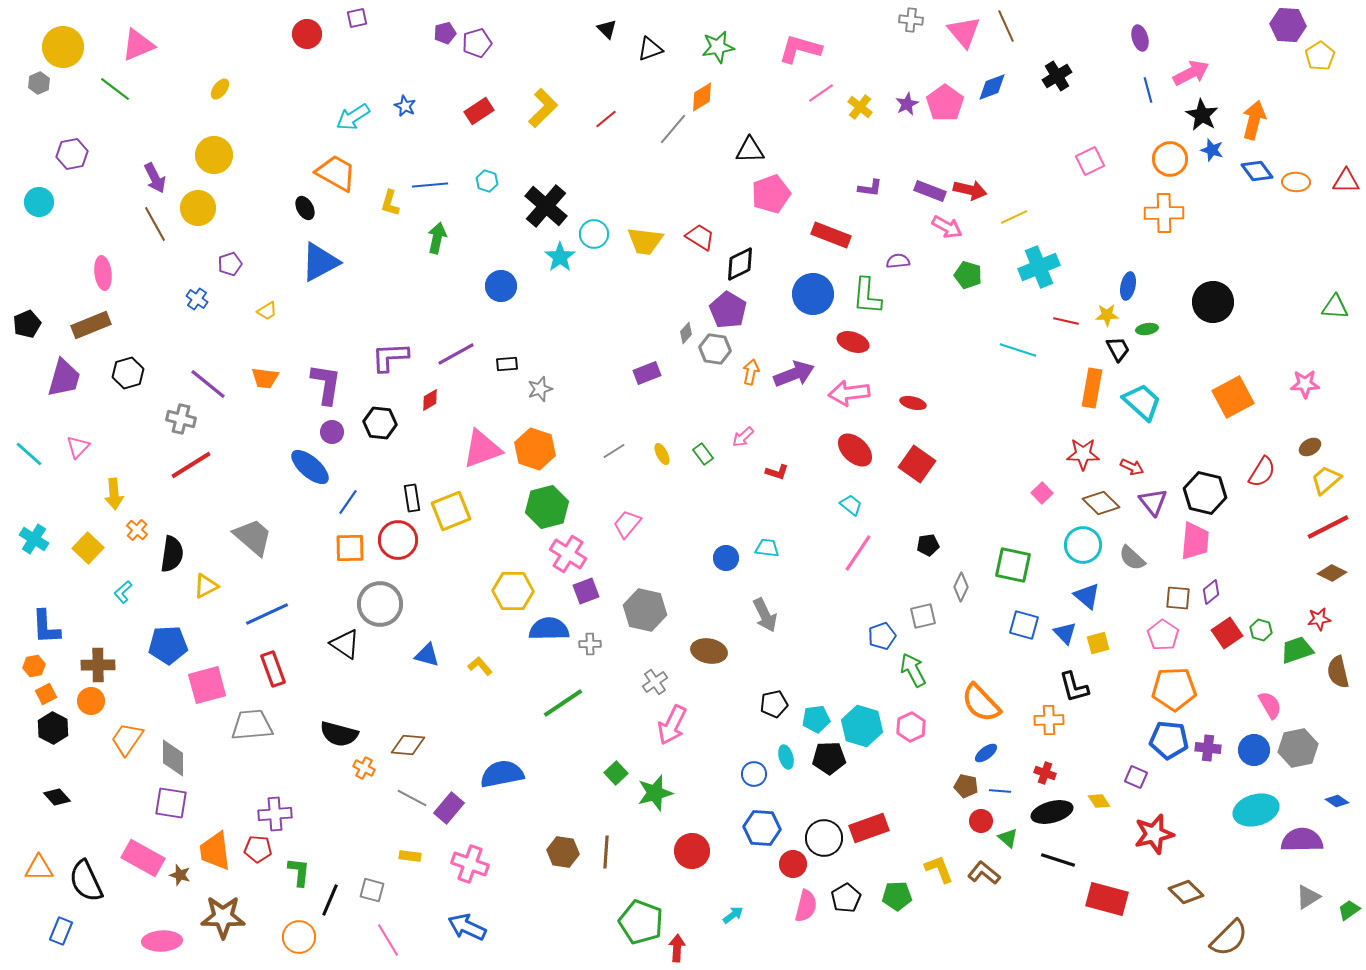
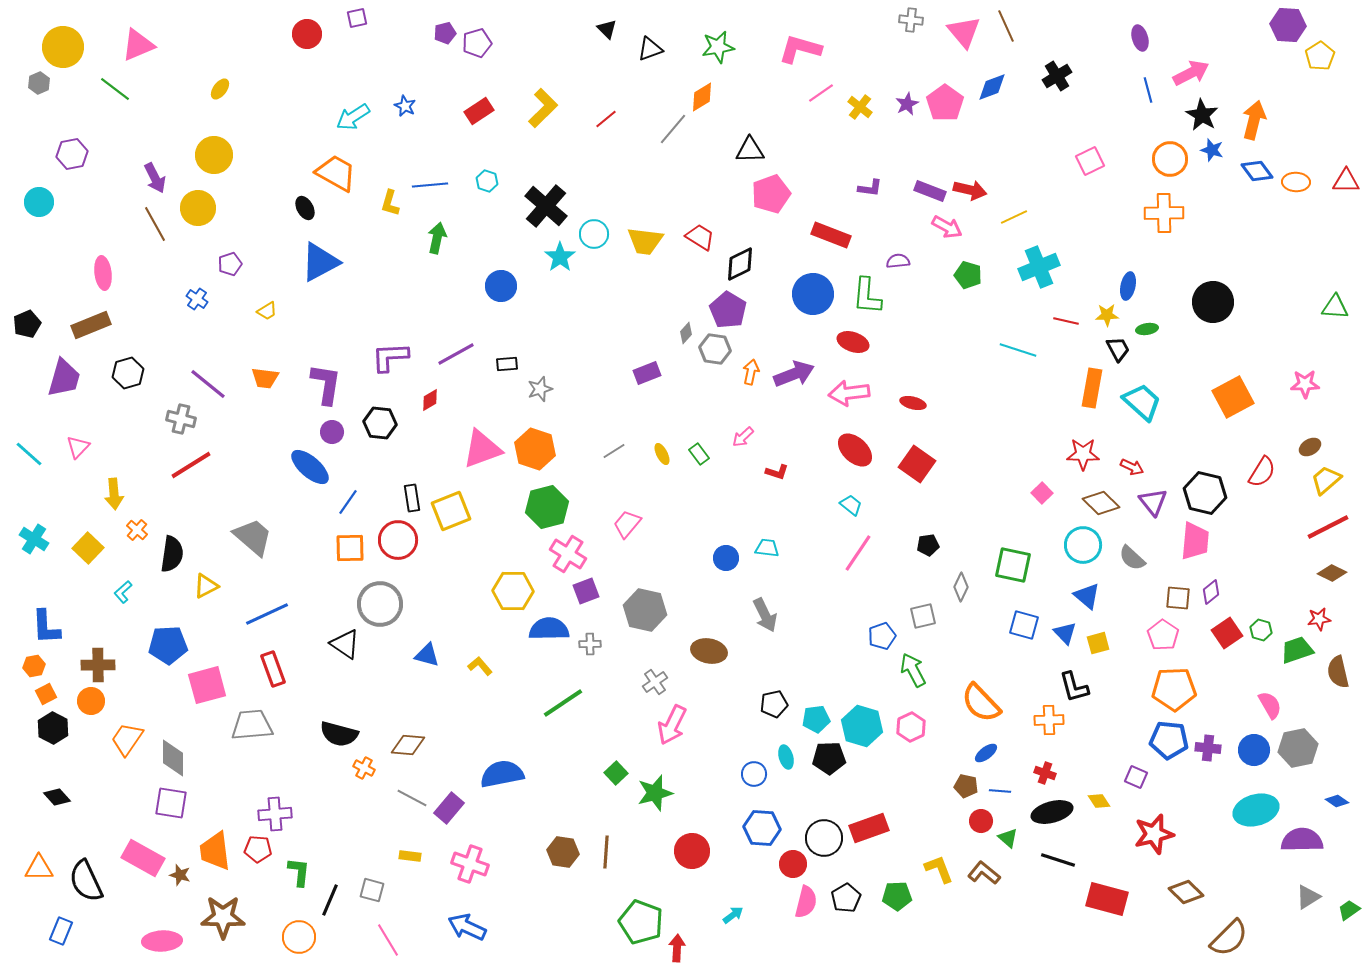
green rectangle at (703, 454): moved 4 px left
pink semicircle at (806, 906): moved 4 px up
